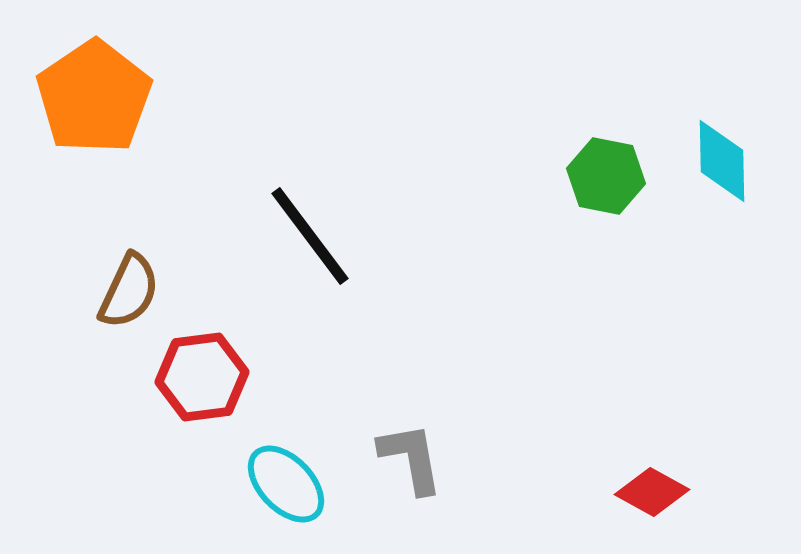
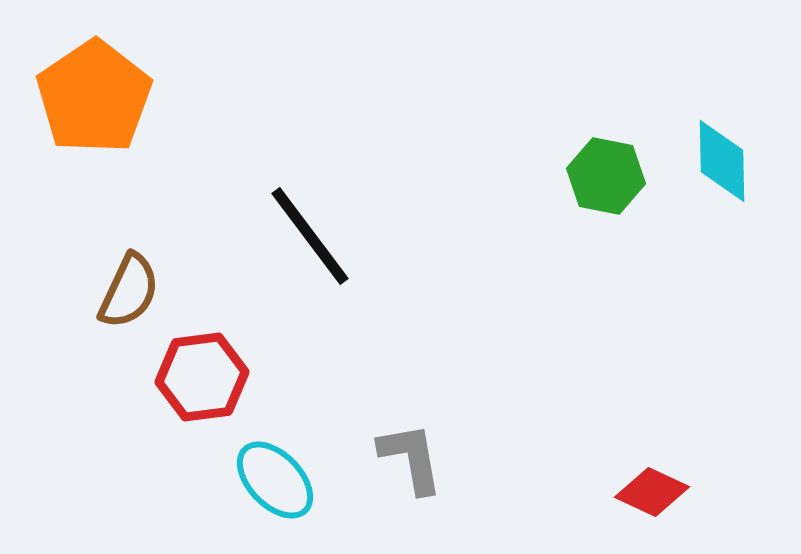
cyan ellipse: moved 11 px left, 4 px up
red diamond: rotated 4 degrees counterclockwise
